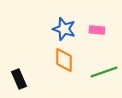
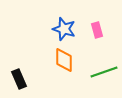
pink rectangle: rotated 70 degrees clockwise
